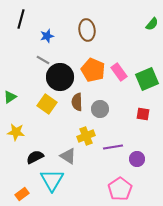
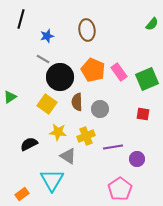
gray line: moved 1 px up
yellow star: moved 42 px right
black semicircle: moved 6 px left, 13 px up
